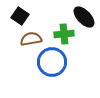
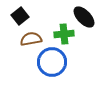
black square: rotated 18 degrees clockwise
